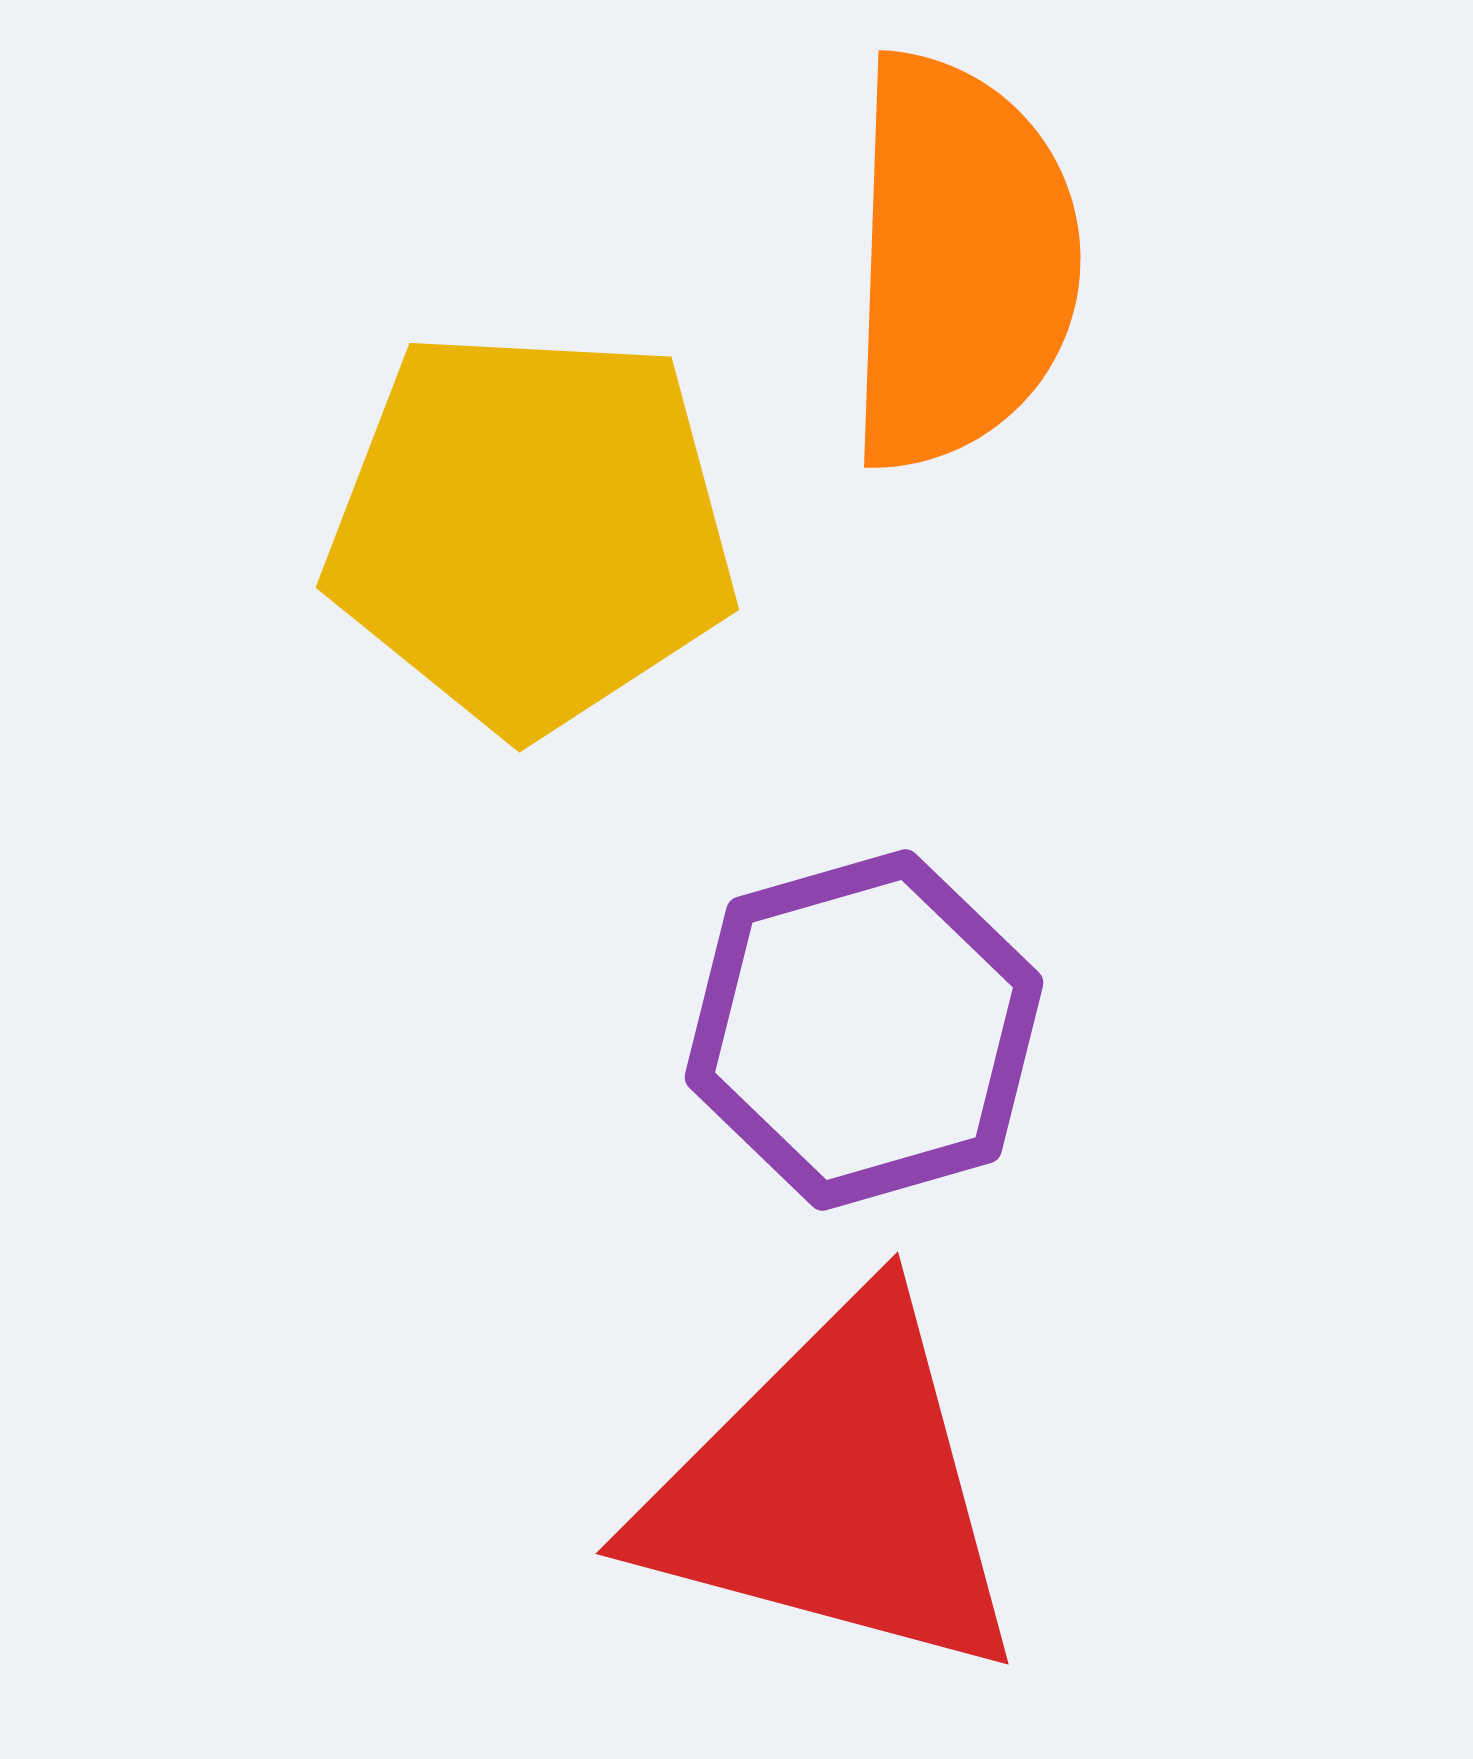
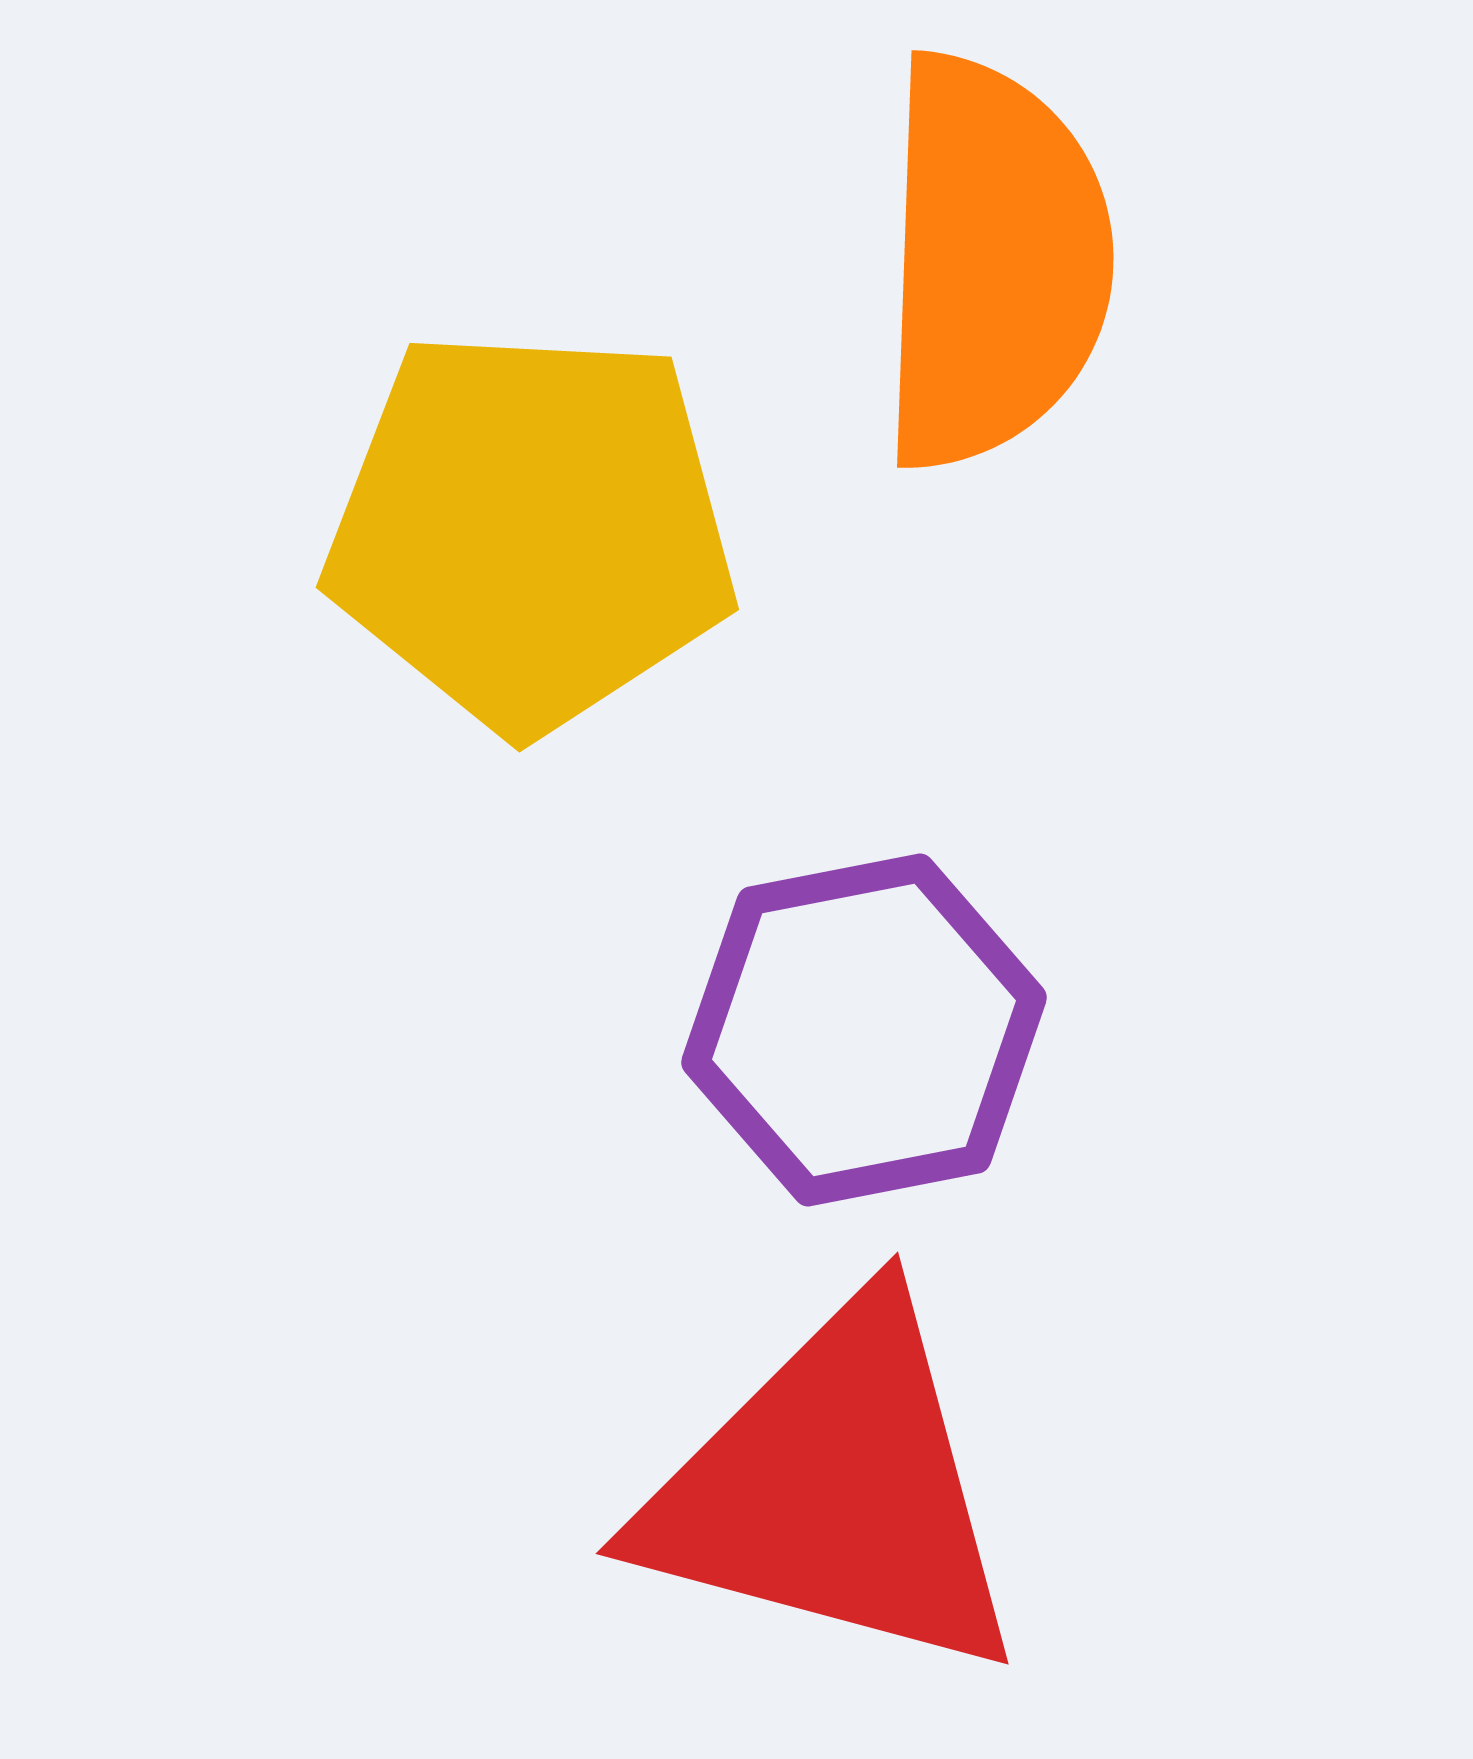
orange semicircle: moved 33 px right
purple hexagon: rotated 5 degrees clockwise
